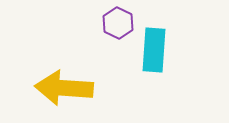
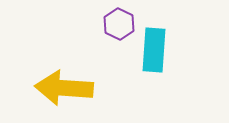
purple hexagon: moved 1 px right, 1 px down
